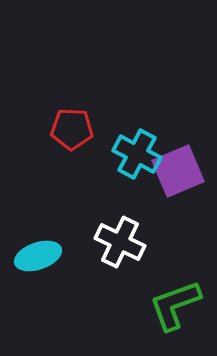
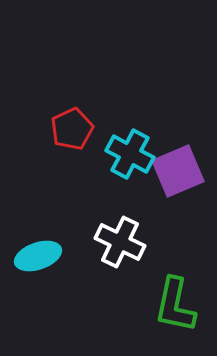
red pentagon: rotated 27 degrees counterclockwise
cyan cross: moved 7 px left
green L-shape: rotated 58 degrees counterclockwise
